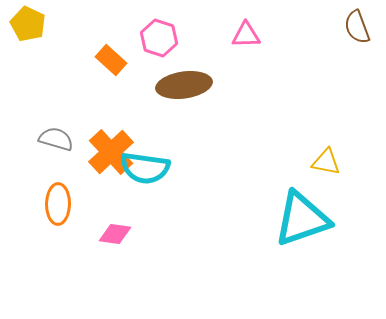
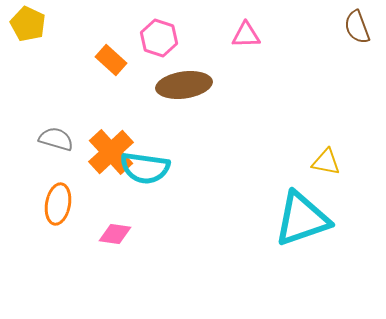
orange ellipse: rotated 9 degrees clockwise
